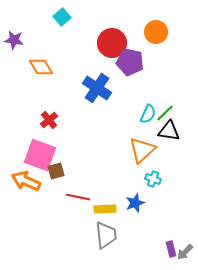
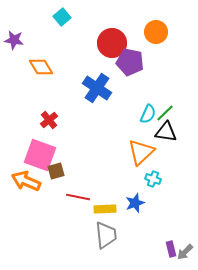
black triangle: moved 3 px left, 1 px down
orange triangle: moved 1 px left, 2 px down
